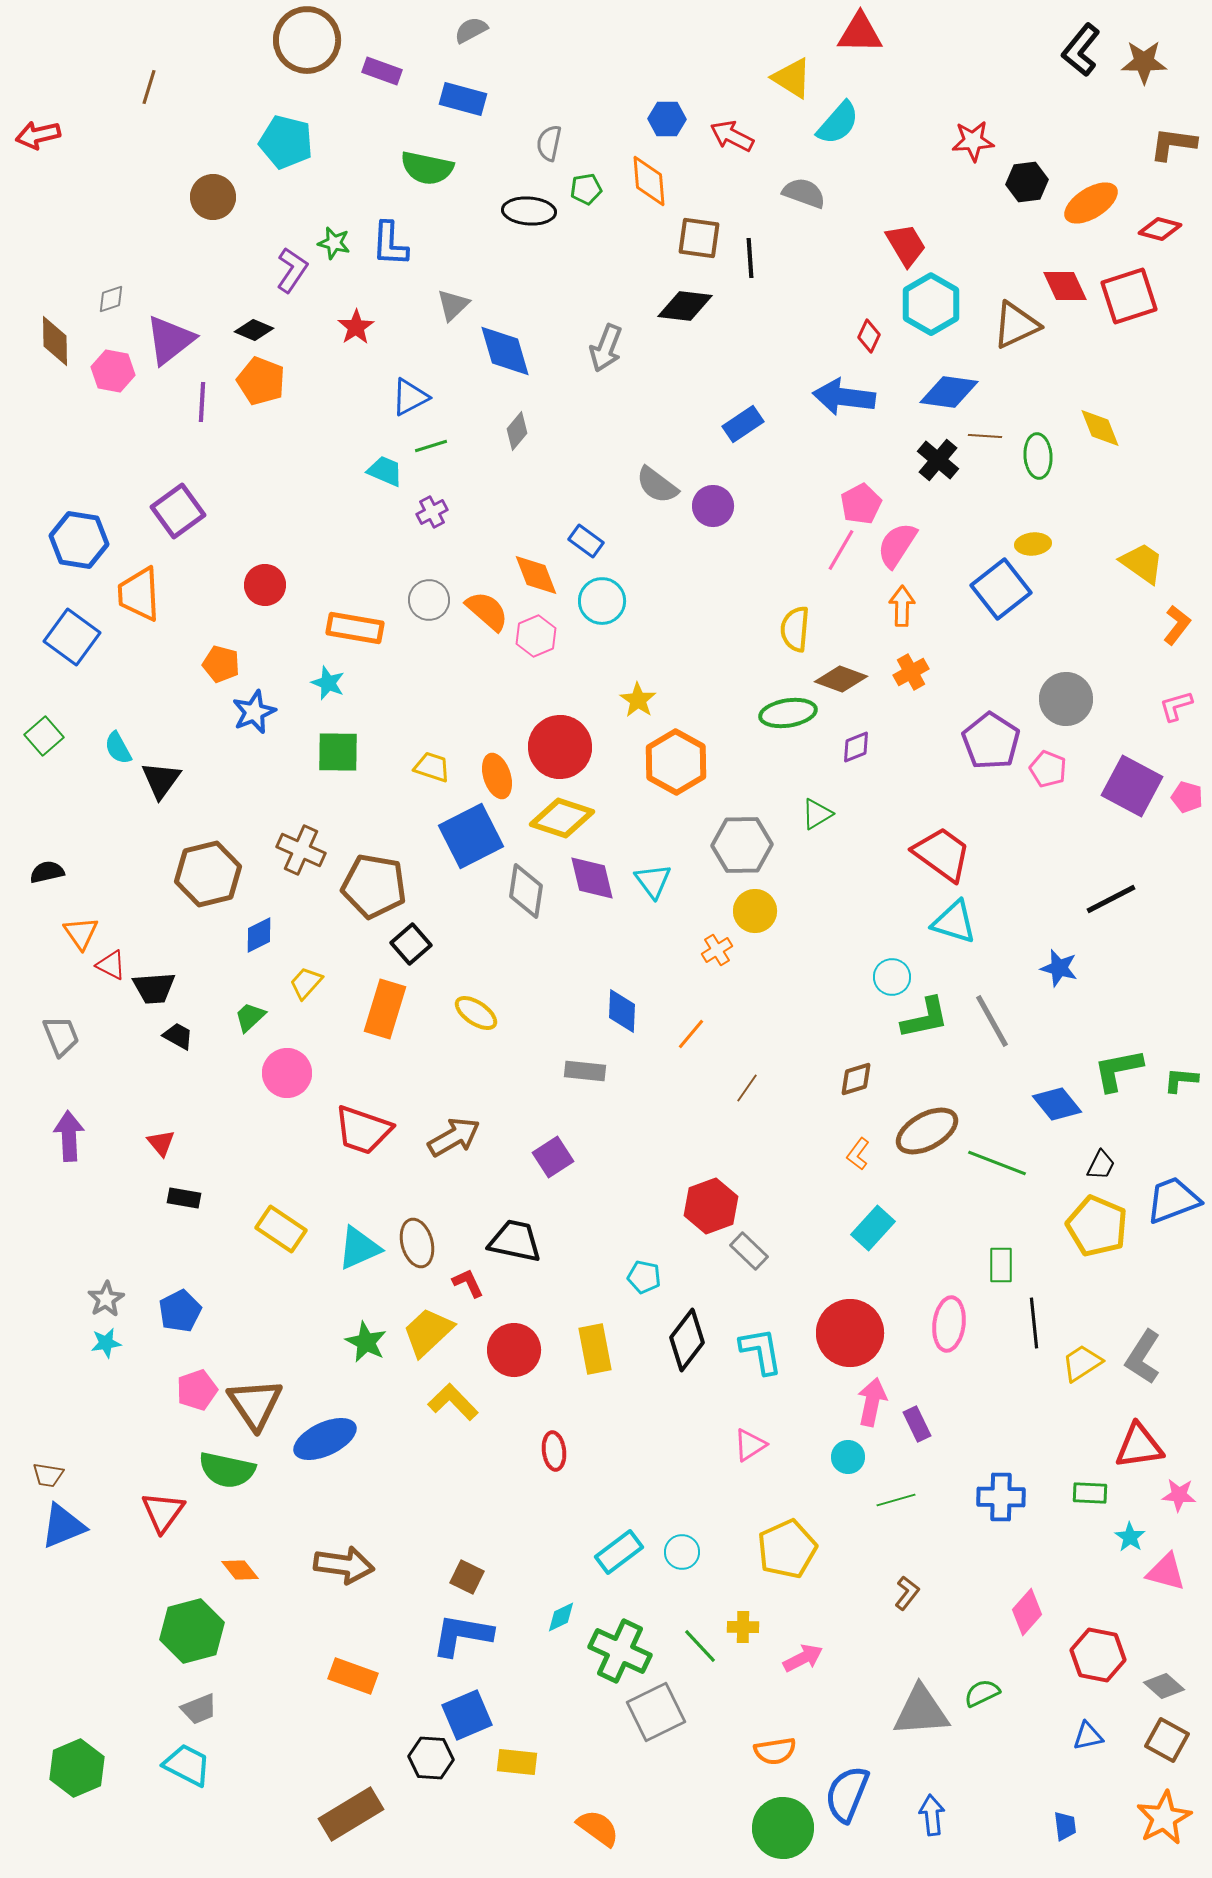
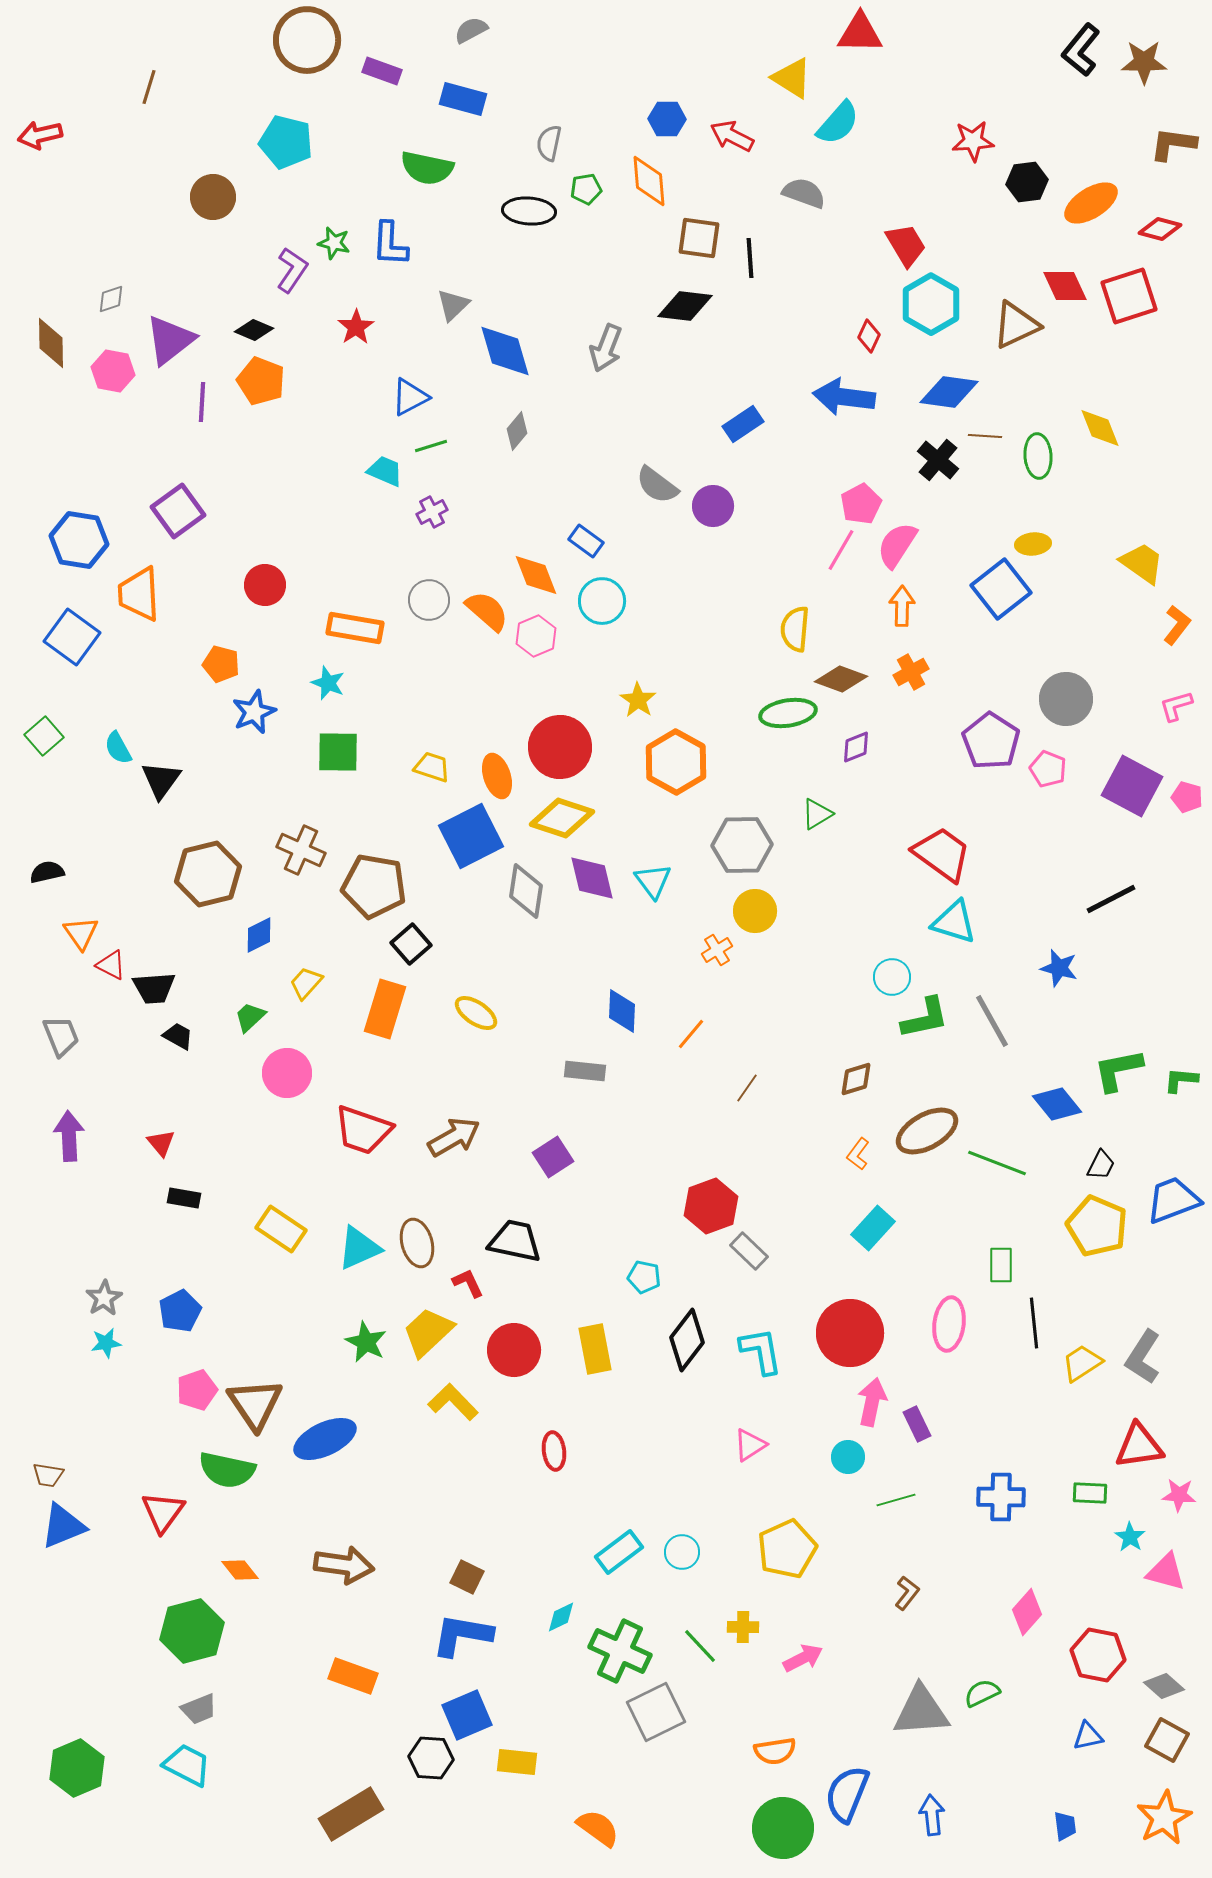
red arrow at (38, 135): moved 2 px right
brown diamond at (55, 341): moved 4 px left, 2 px down
gray star at (106, 1299): moved 2 px left, 1 px up
